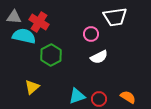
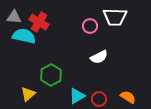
white trapezoid: rotated 10 degrees clockwise
pink circle: moved 1 px left, 8 px up
green hexagon: moved 20 px down
yellow triangle: moved 4 px left, 7 px down
cyan triangle: rotated 12 degrees counterclockwise
